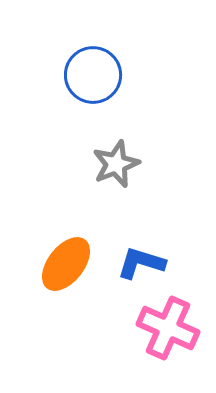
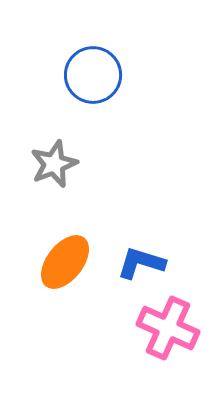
gray star: moved 62 px left
orange ellipse: moved 1 px left, 2 px up
